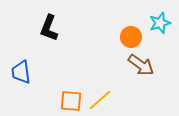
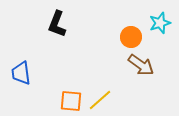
black L-shape: moved 8 px right, 4 px up
blue trapezoid: moved 1 px down
